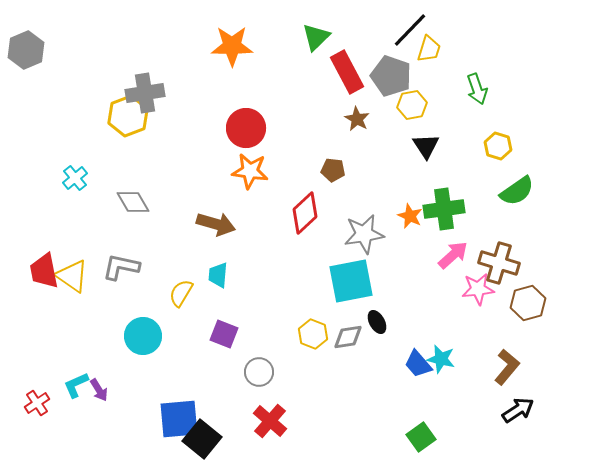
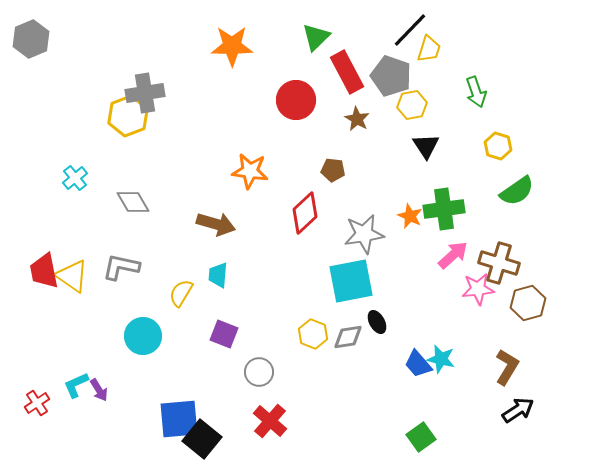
gray hexagon at (26, 50): moved 5 px right, 11 px up
green arrow at (477, 89): moved 1 px left, 3 px down
red circle at (246, 128): moved 50 px right, 28 px up
brown L-shape at (507, 367): rotated 9 degrees counterclockwise
